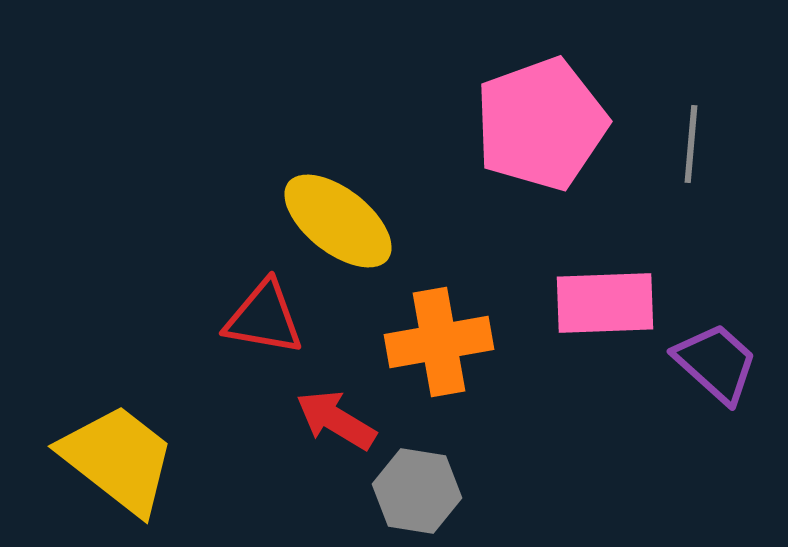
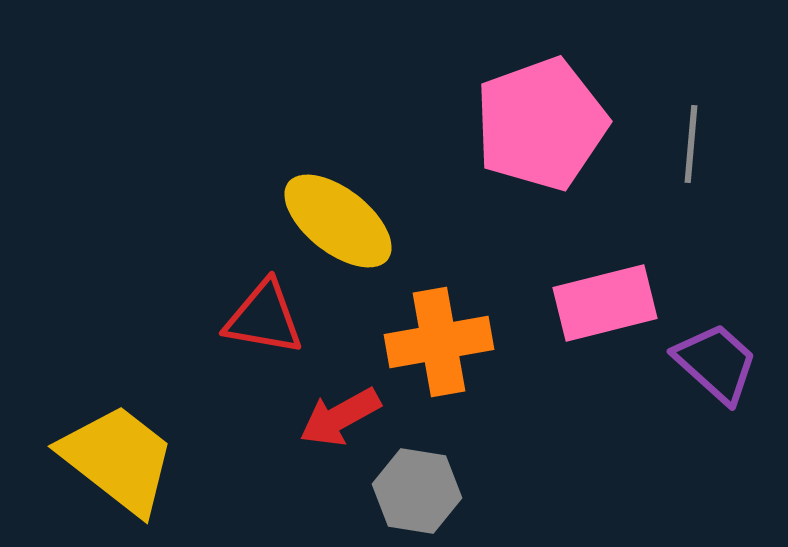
pink rectangle: rotated 12 degrees counterclockwise
red arrow: moved 4 px right, 3 px up; rotated 60 degrees counterclockwise
